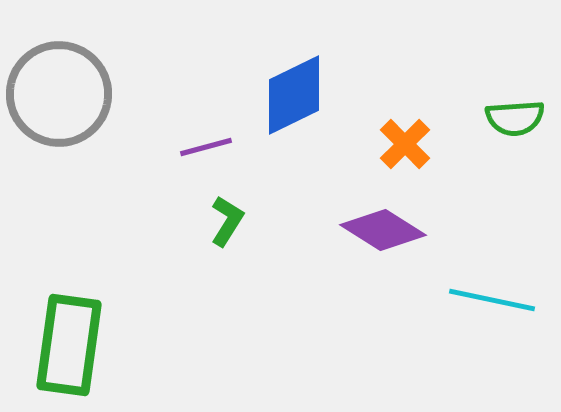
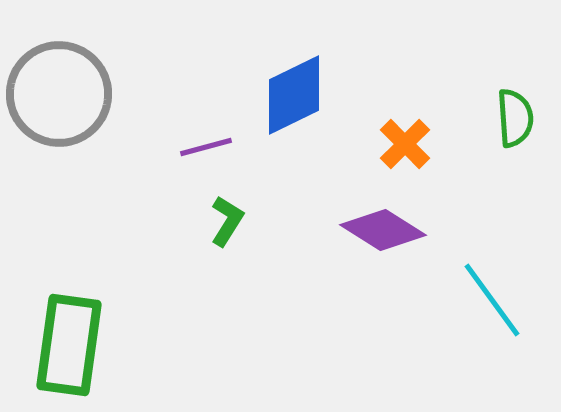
green semicircle: rotated 90 degrees counterclockwise
cyan line: rotated 42 degrees clockwise
